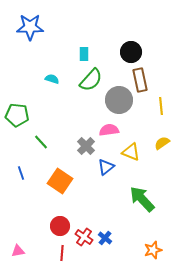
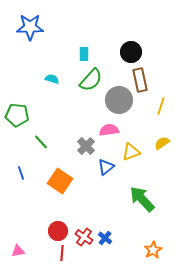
yellow line: rotated 24 degrees clockwise
yellow triangle: rotated 42 degrees counterclockwise
red circle: moved 2 px left, 5 px down
orange star: rotated 12 degrees counterclockwise
